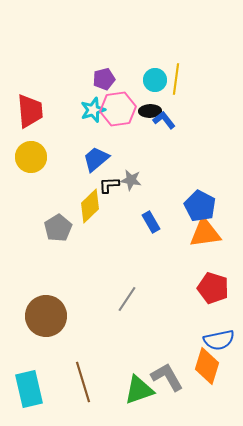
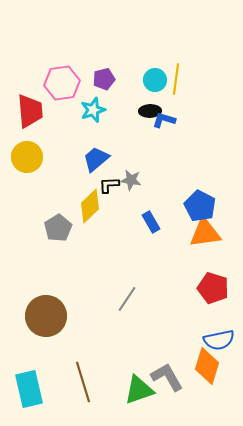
pink hexagon: moved 56 px left, 26 px up
blue L-shape: rotated 35 degrees counterclockwise
yellow circle: moved 4 px left
